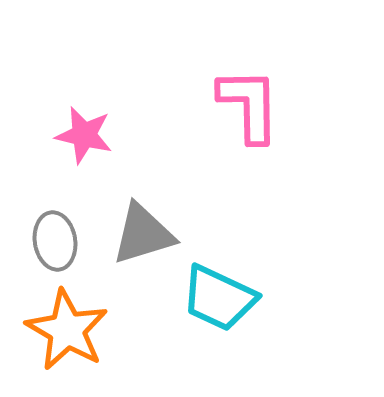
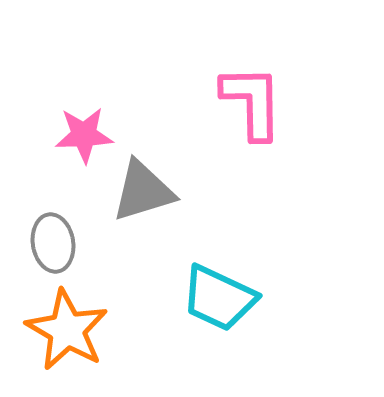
pink L-shape: moved 3 px right, 3 px up
pink star: rotated 16 degrees counterclockwise
gray triangle: moved 43 px up
gray ellipse: moved 2 px left, 2 px down
